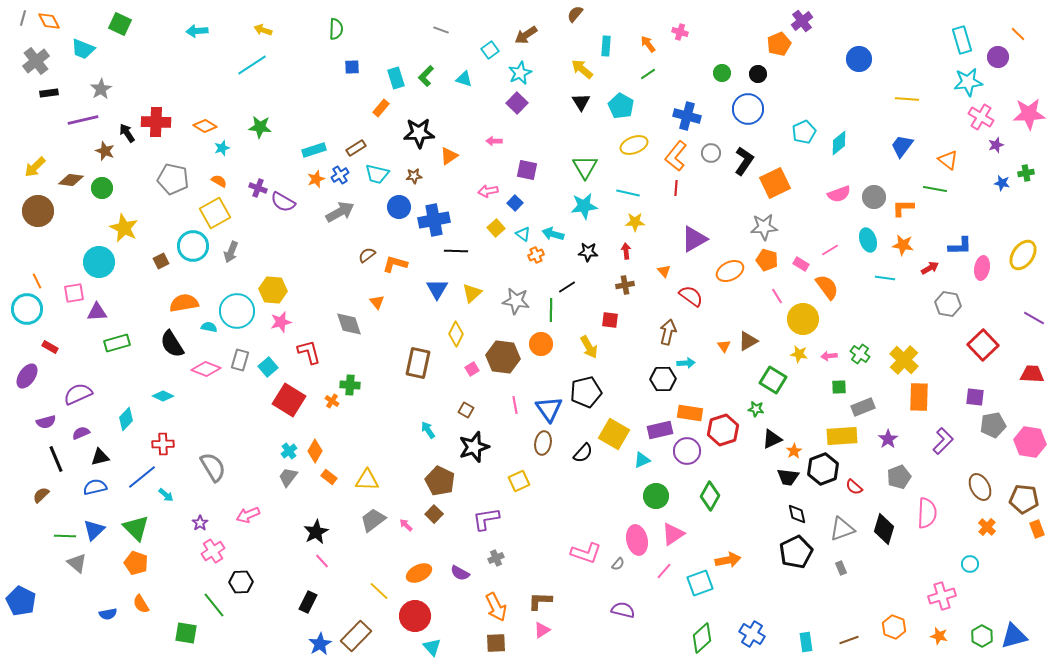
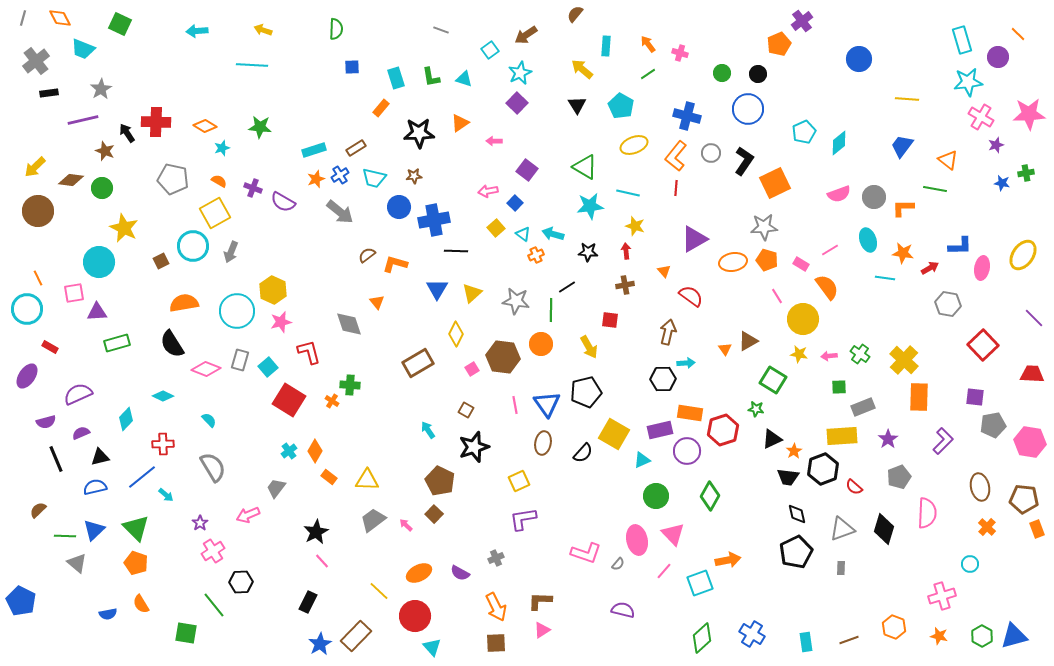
orange diamond at (49, 21): moved 11 px right, 3 px up
pink cross at (680, 32): moved 21 px down
cyan line at (252, 65): rotated 36 degrees clockwise
green L-shape at (426, 76): moved 5 px right, 1 px down; rotated 55 degrees counterclockwise
black triangle at (581, 102): moved 4 px left, 3 px down
orange triangle at (449, 156): moved 11 px right, 33 px up
green triangle at (585, 167): rotated 28 degrees counterclockwise
purple square at (527, 170): rotated 25 degrees clockwise
cyan trapezoid at (377, 174): moved 3 px left, 4 px down
purple cross at (258, 188): moved 5 px left
cyan star at (584, 206): moved 6 px right
gray arrow at (340, 212): rotated 68 degrees clockwise
yellow star at (635, 222): moved 4 px down; rotated 18 degrees clockwise
orange star at (903, 245): moved 8 px down
orange ellipse at (730, 271): moved 3 px right, 9 px up; rotated 16 degrees clockwise
orange line at (37, 281): moved 1 px right, 3 px up
yellow hexagon at (273, 290): rotated 20 degrees clockwise
purple line at (1034, 318): rotated 15 degrees clockwise
cyan semicircle at (209, 327): moved 93 px down; rotated 35 degrees clockwise
orange triangle at (724, 346): moved 1 px right, 3 px down
brown rectangle at (418, 363): rotated 48 degrees clockwise
blue triangle at (549, 409): moved 2 px left, 5 px up
gray trapezoid at (288, 477): moved 12 px left, 11 px down
brown ellipse at (980, 487): rotated 16 degrees clockwise
brown semicircle at (41, 495): moved 3 px left, 15 px down
purple L-shape at (486, 519): moved 37 px right
pink triangle at (673, 534): rotated 40 degrees counterclockwise
gray rectangle at (841, 568): rotated 24 degrees clockwise
